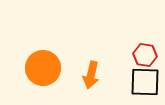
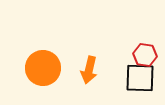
orange arrow: moved 2 px left, 5 px up
black square: moved 5 px left, 4 px up
